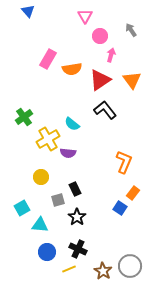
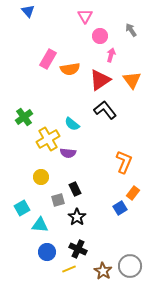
orange semicircle: moved 2 px left
blue square: rotated 24 degrees clockwise
